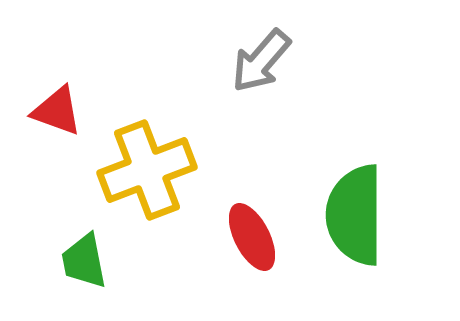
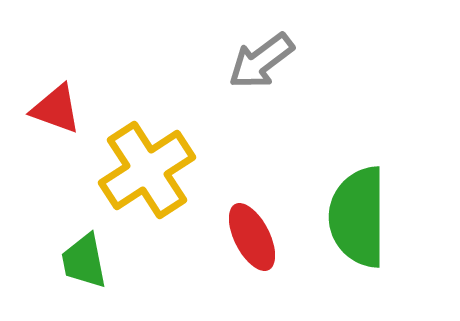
gray arrow: rotated 12 degrees clockwise
red triangle: moved 1 px left, 2 px up
yellow cross: rotated 12 degrees counterclockwise
green semicircle: moved 3 px right, 2 px down
